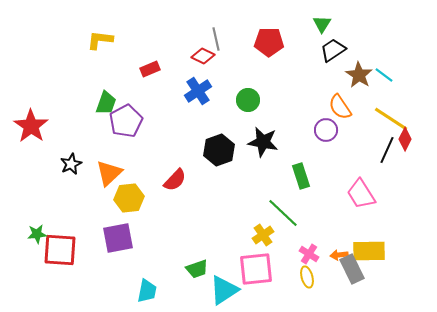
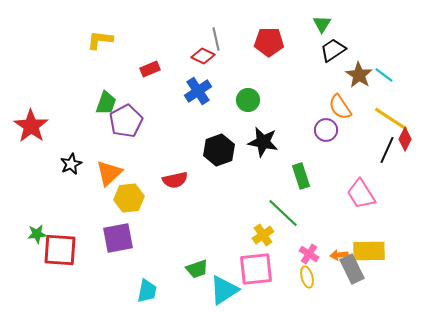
red semicircle at (175, 180): rotated 35 degrees clockwise
